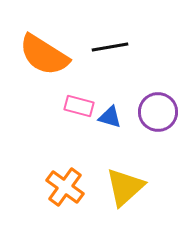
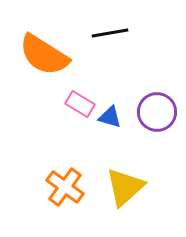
black line: moved 14 px up
pink rectangle: moved 1 px right, 2 px up; rotated 16 degrees clockwise
purple circle: moved 1 px left
